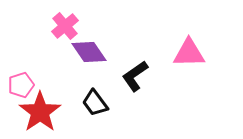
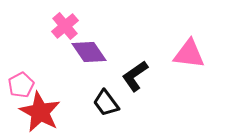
pink triangle: moved 1 px down; rotated 8 degrees clockwise
pink pentagon: rotated 10 degrees counterclockwise
black trapezoid: moved 11 px right
red star: rotated 9 degrees counterclockwise
